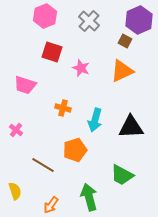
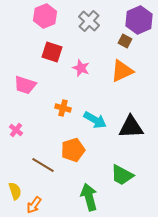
cyan arrow: rotated 75 degrees counterclockwise
orange pentagon: moved 2 px left
orange arrow: moved 17 px left
